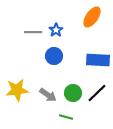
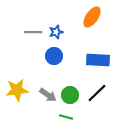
blue star: moved 2 px down; rotated 16 degrees clockwise
green circle: moved 3 px left, 2 px down
